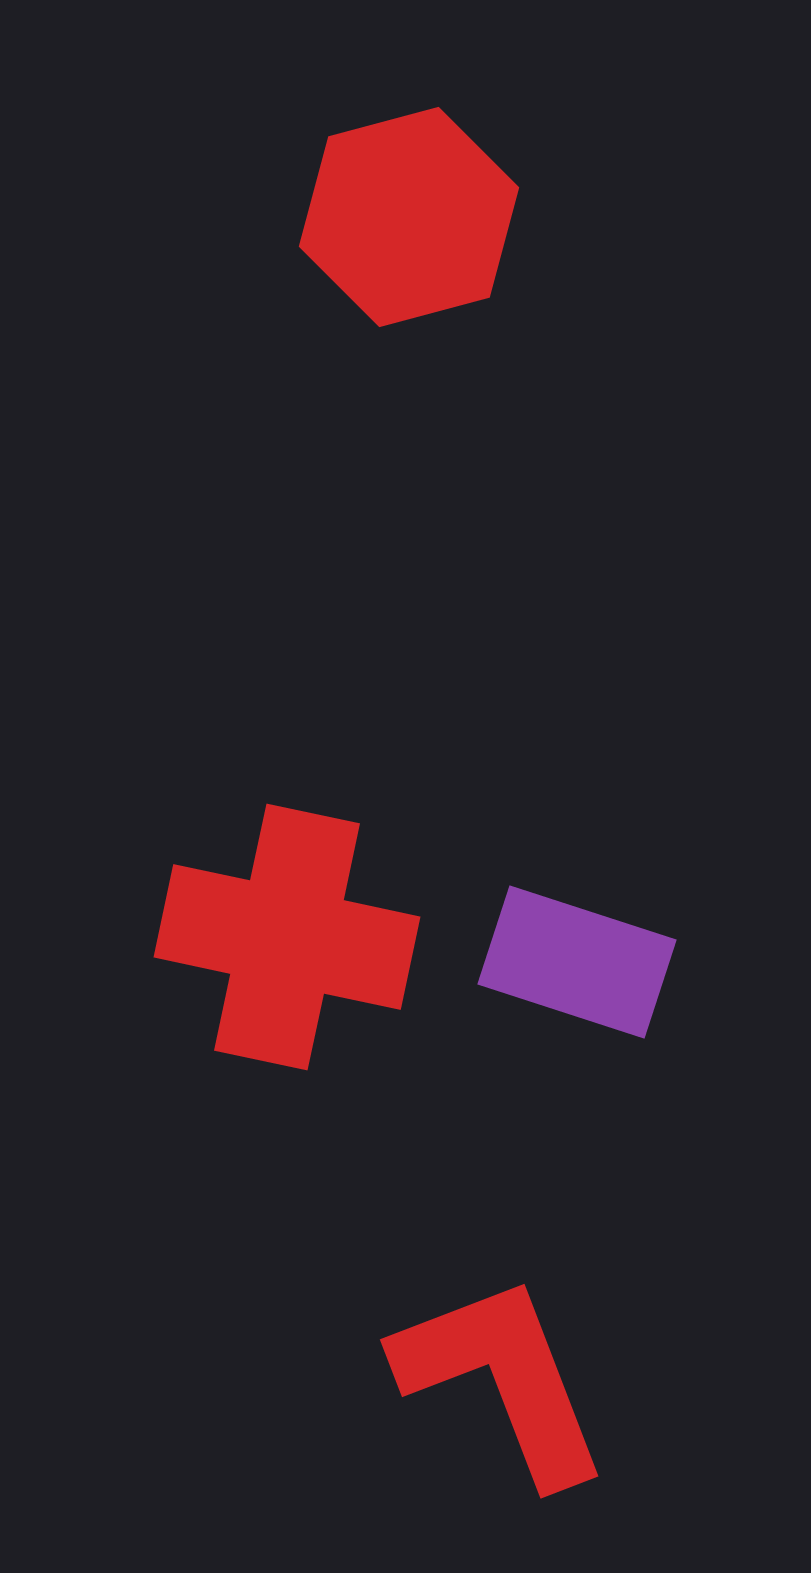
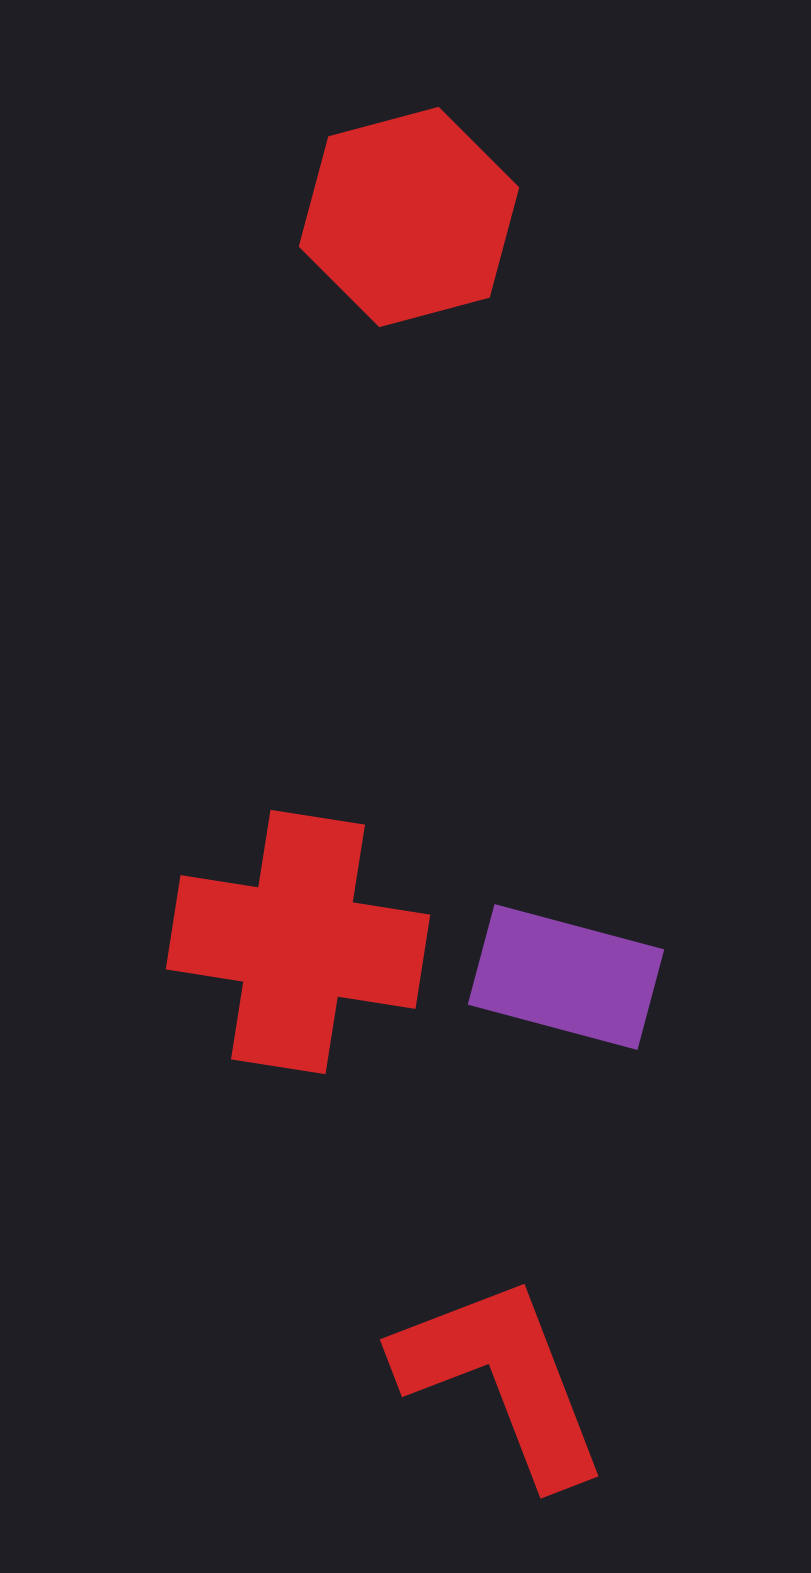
red cross: moved 11 px right, 5 px down; rotated 3 degrees counterclockwise
purple rectangle: moved 11 px left, 15 px down; rotated 3 degrees counterclockwise
